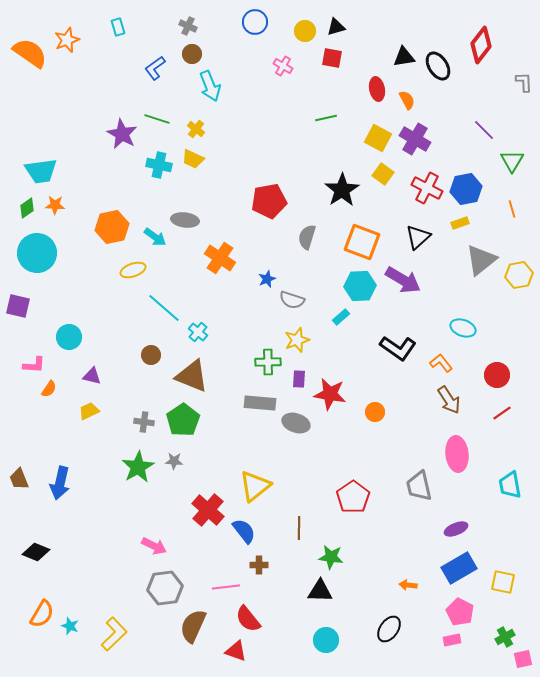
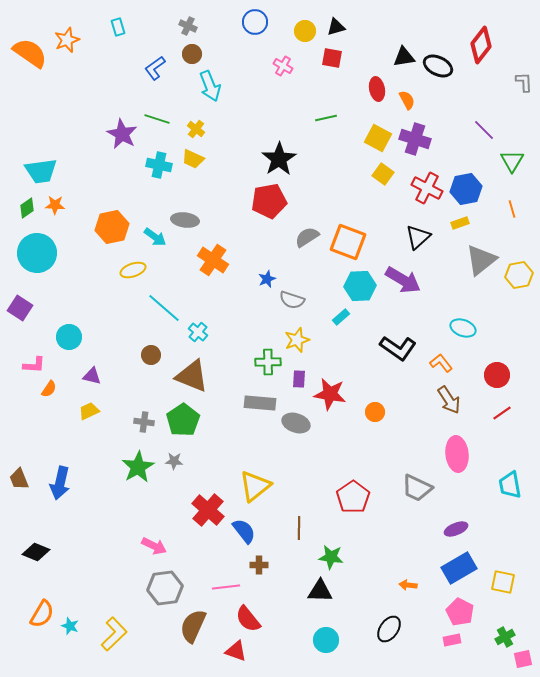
black ellipse at (438, 66): rotated 32 degrees counterclockwise
purple cross at (415, 139): rotated 12 degrees counterclockwise
black star at (342, 190): moved 63 px left, 31 px up
gray semicircle at (307, 237): rotated 40 degrees clockwise
orange square at (362, 242): moved 14 px left
orange cross at (220, 258): moved 7 px left, 2 px down
purple square at (18, 306): moved 2 px right, 2 px down; rotated 20 degrees clockwise
gray trapezoid at (419, 486): moved 2 px left, 2 px down; rotated 52 degrees counterclockwise
